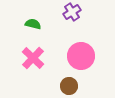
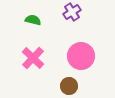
green semicircle: moved 4 px up
